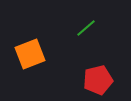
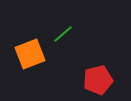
green line: moved 23 px left, 6 px down
